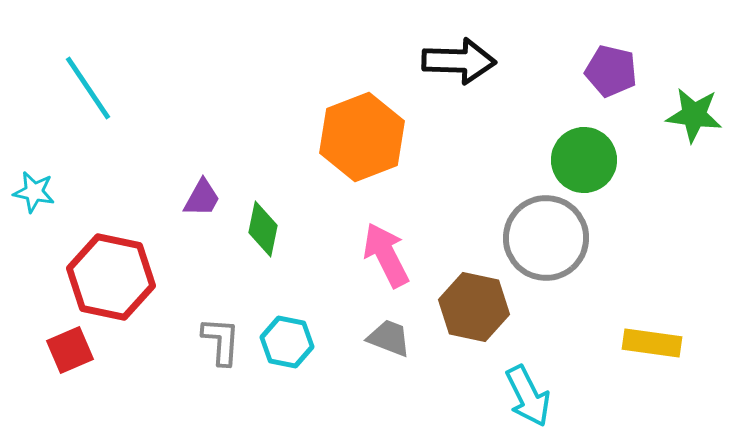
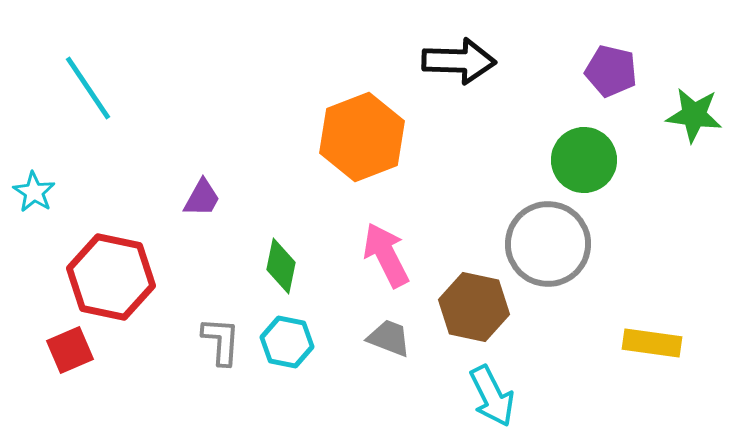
cyan star: rotated 21 degrees clockwise
green diamond: moved 18 px right, 37 px down
gray circle: moved 2 px right, 6 px down
cyan arrow: moved 36 px left
